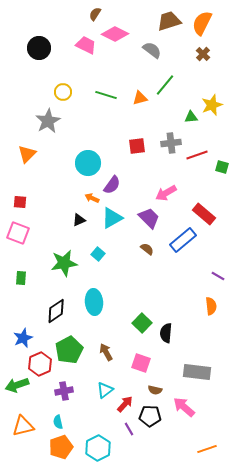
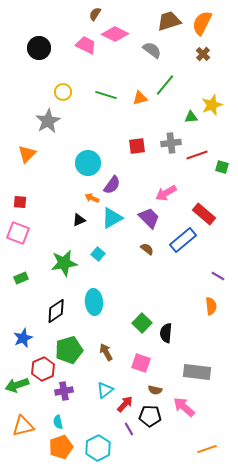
green rectangle at (21, 278): rotated 64 degrees clockwise
green pentagon at (69, 350): rotated 12 degrees clockwise
red hexagon at (40, 364): moved 3 px right, 5 px down
